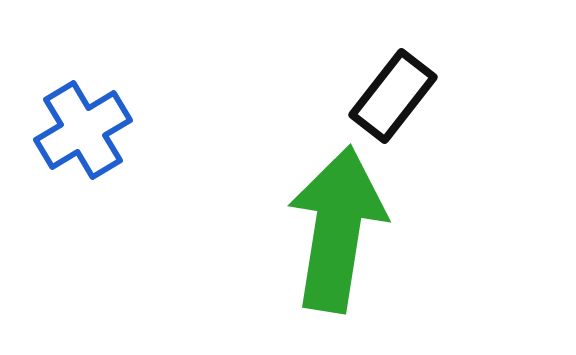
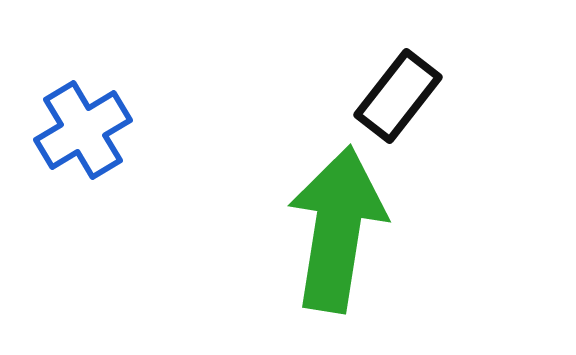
black rectangle: moved 5 px right
